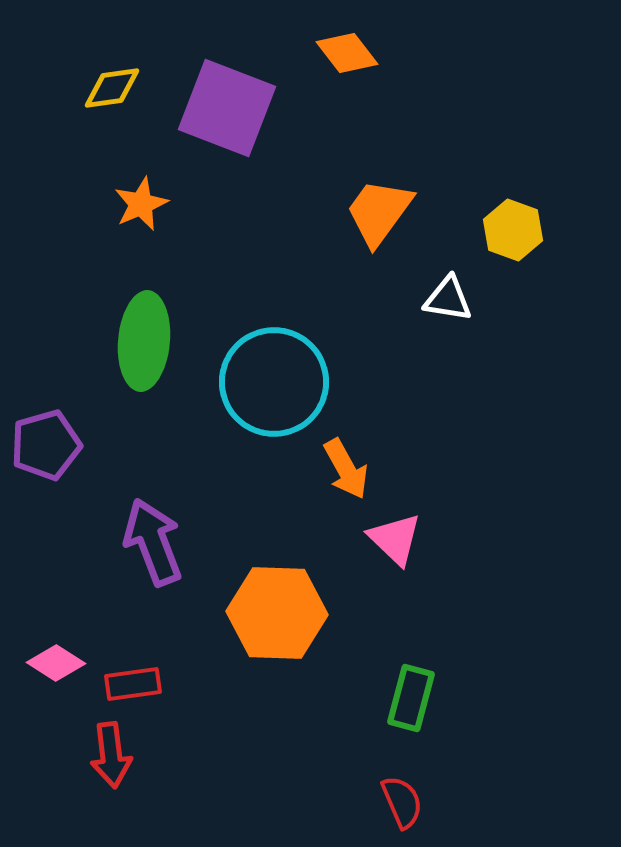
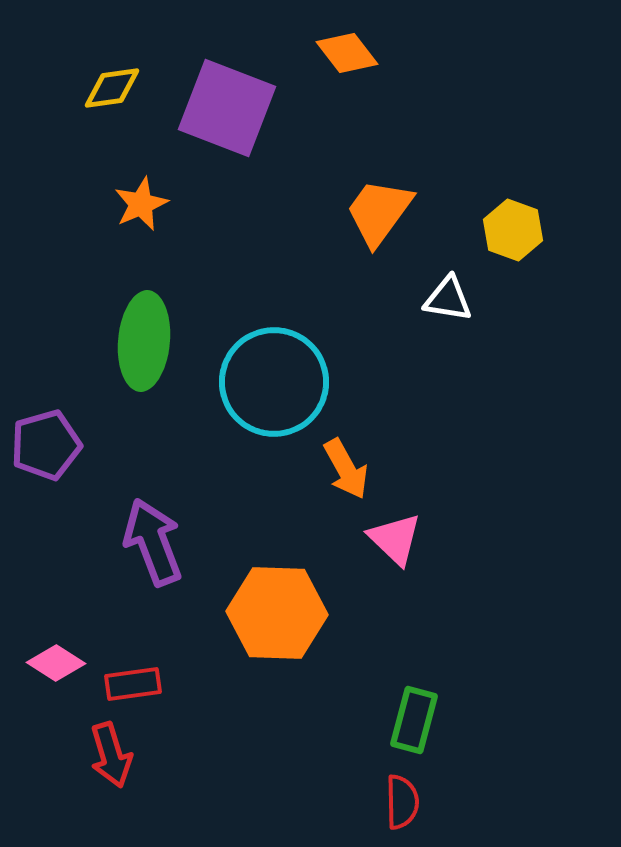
green rectangle: moved 3 px right, 22 px down
red arrow: rotated 10 degrees counterclockwise
red semicircle: rotated 22 degrees clockwise
